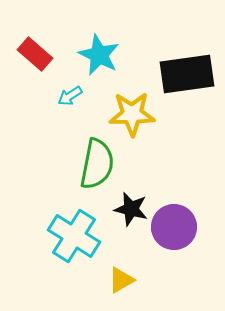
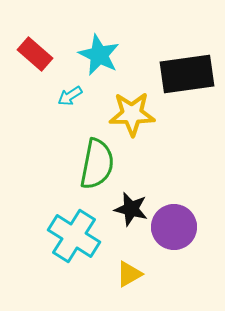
yellow triangle: moved 8 px right, 6 px up
